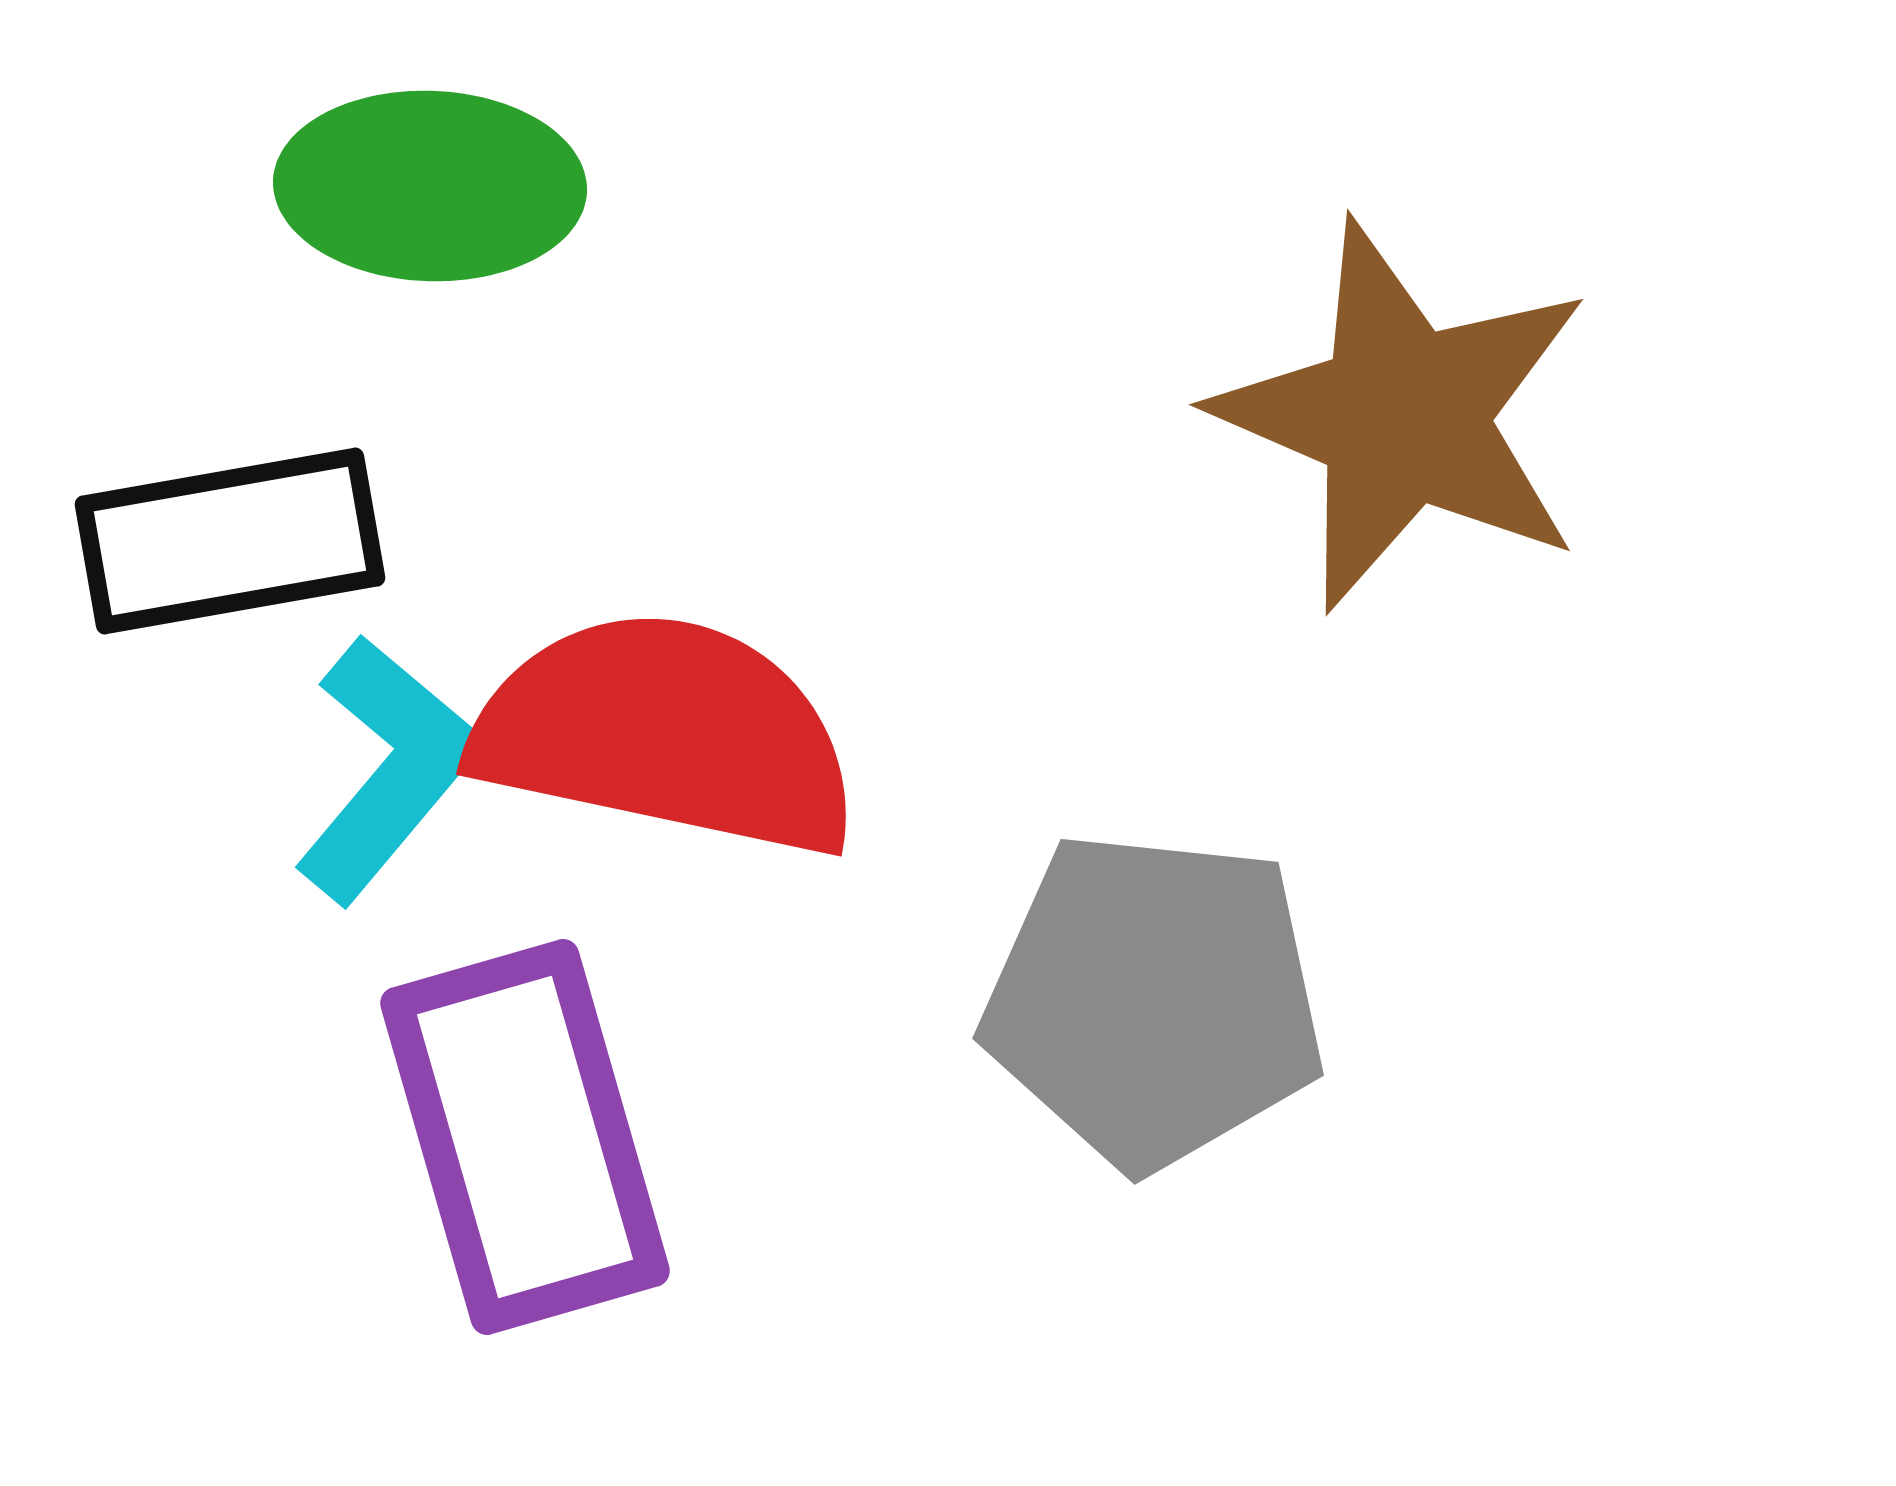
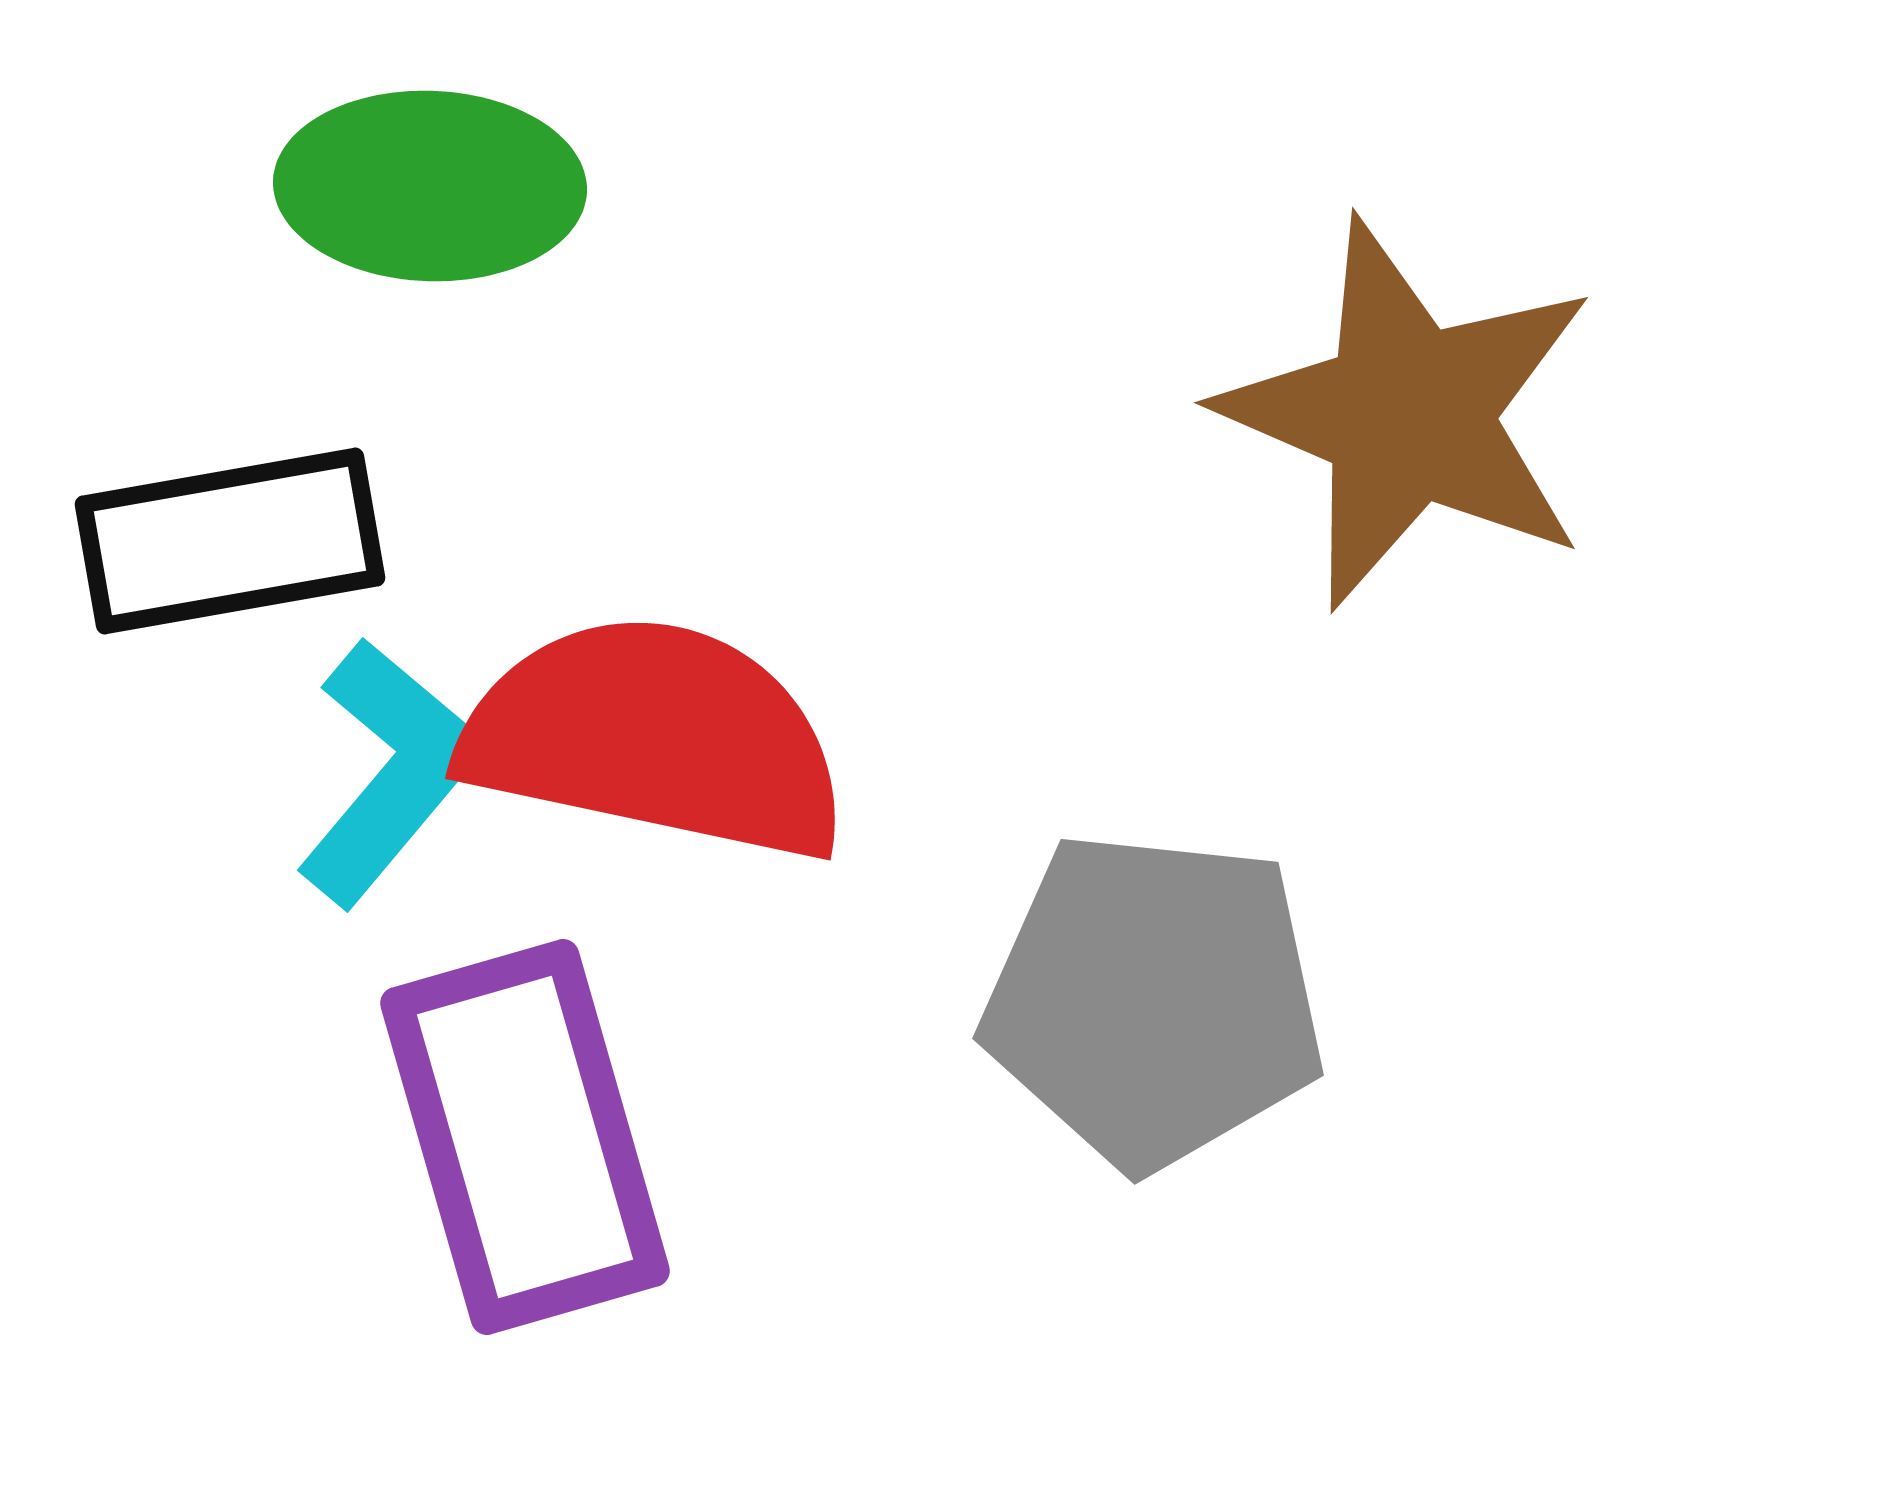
brown star: moved 5 px right, 2 px up
red semicircle: moved 11 px left, 4 px down
cyan L-shape: moved 2 px right, 3 px down
